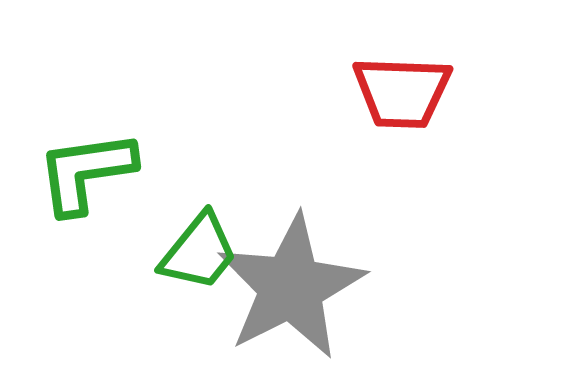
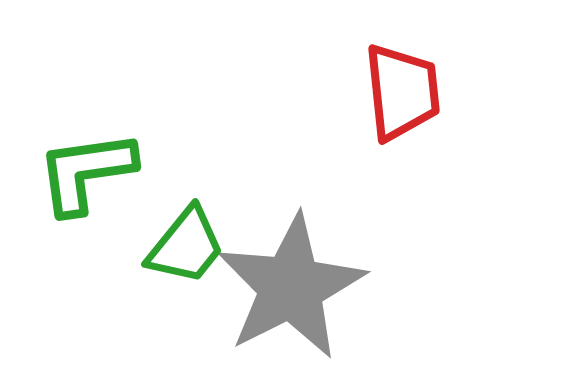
red trapezoid: rotated 98 degrees counterclockwise
green trapezoid: moved 13 px left, 6 px up
